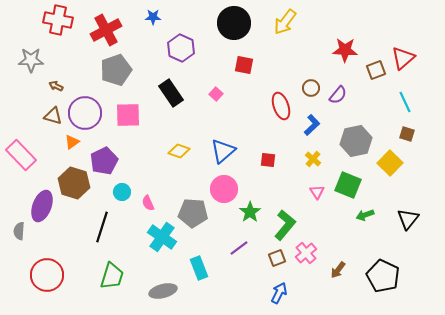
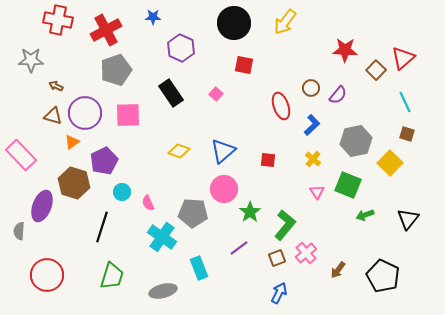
brown square at (376, 70): rotated 24 degrees counterclockwise
